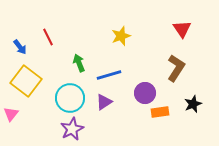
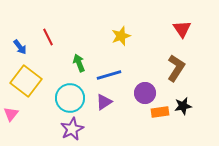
black star: moved 10 px left, 2 px down; rotated 12 degrees clockwise
